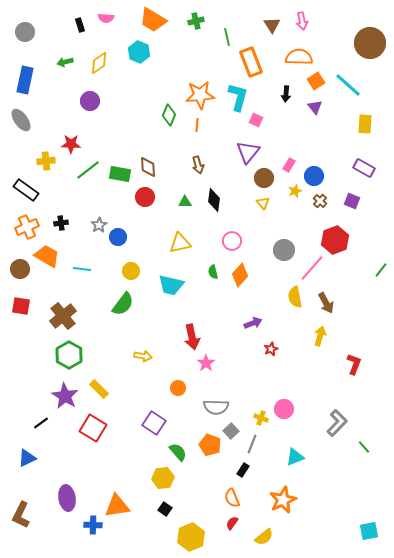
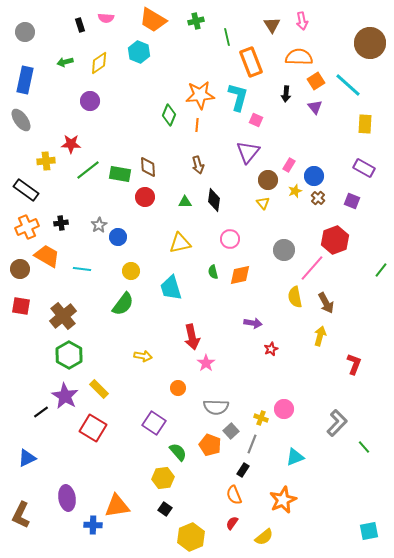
brown circle at (264, 178): moved 4 px right, 2 px down
brown cross at (320, 201): moved 2 px left, 3 px up
pink circle at (232, 241): moved 2 px left, 2 px up
orange diamond at (240, 275): rotated 35 degrees clockwise
cyan trapezoid at (171, 285): moved 3 px down; rotated 60 degrees clockwise
purple arrow at (253, 323): rotated 30 degrees clockwise
black line at (41, 423): moved 11 px up
orange semicircle at (232, 498): moved 2 px right, 3 px up
